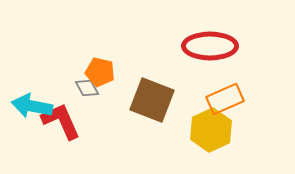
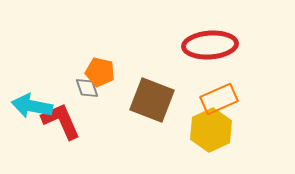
red ellipse: moved 1 px up; rotated 4 degrees counterclockwise
gray diamond: rotated 10 degrees clockwise
orange rectangle: moved 6 px left
